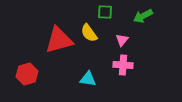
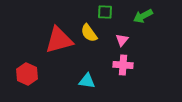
red hexagon: rotated 20 degrees counterclockwise
cyan triangle: moved 1 px left, 2 px down
